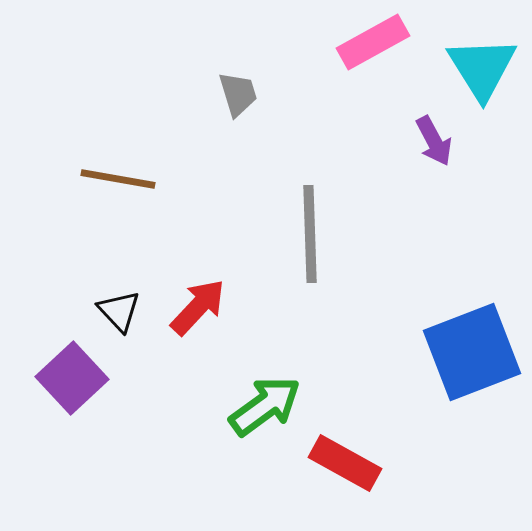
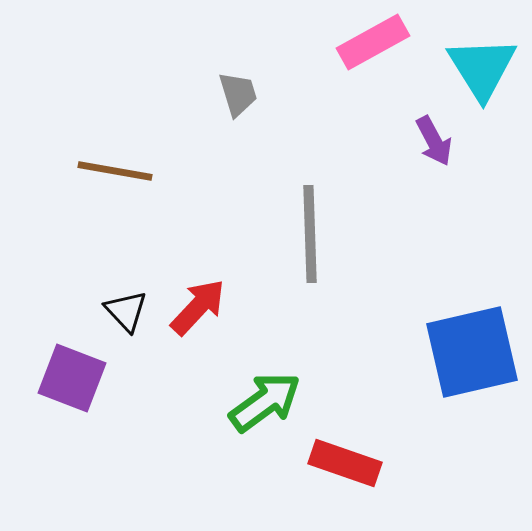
brown line: moved 3 px left, 8 px up
black triangle: moved 7 px right
blue square: rotated 8 degrees clockwise
purple square: rotated 26 degrees counterclockwise
green arrow: moved 4 px up
red rectangle: rotated 10 degrees counterclockwise
